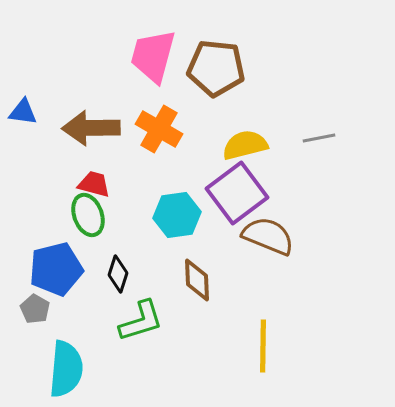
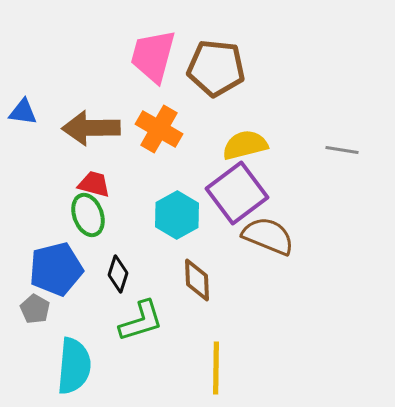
gray line: moved 23 px right, 12 px down; rotated 20 degrees clockwise
cyan hexagon: rotated 21 degrees counterclockwise
yellow line: moved 47 px left, 22 px down
cyan semicircle: moved 8 px right, 3 px up
